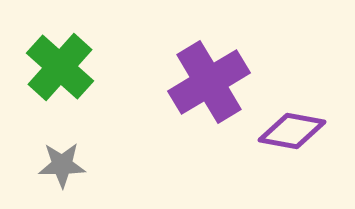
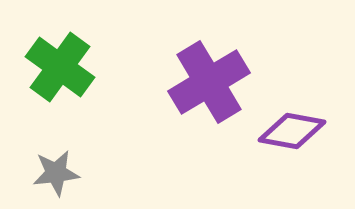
green cross: rotated 6 degrees counterclockwise
gray star: moved 6 px left, 8 px down; rotated 6 degrees counterclockwise
